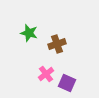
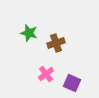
brown cross: moved 1 px left, 1 px up
purple square: moved 5 px right
